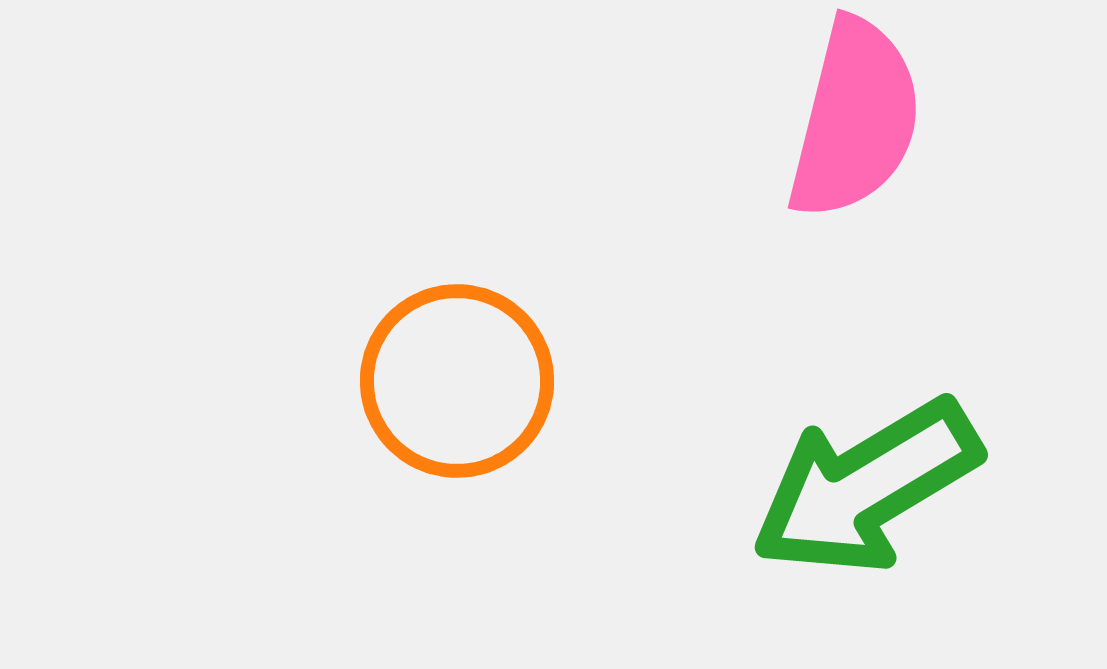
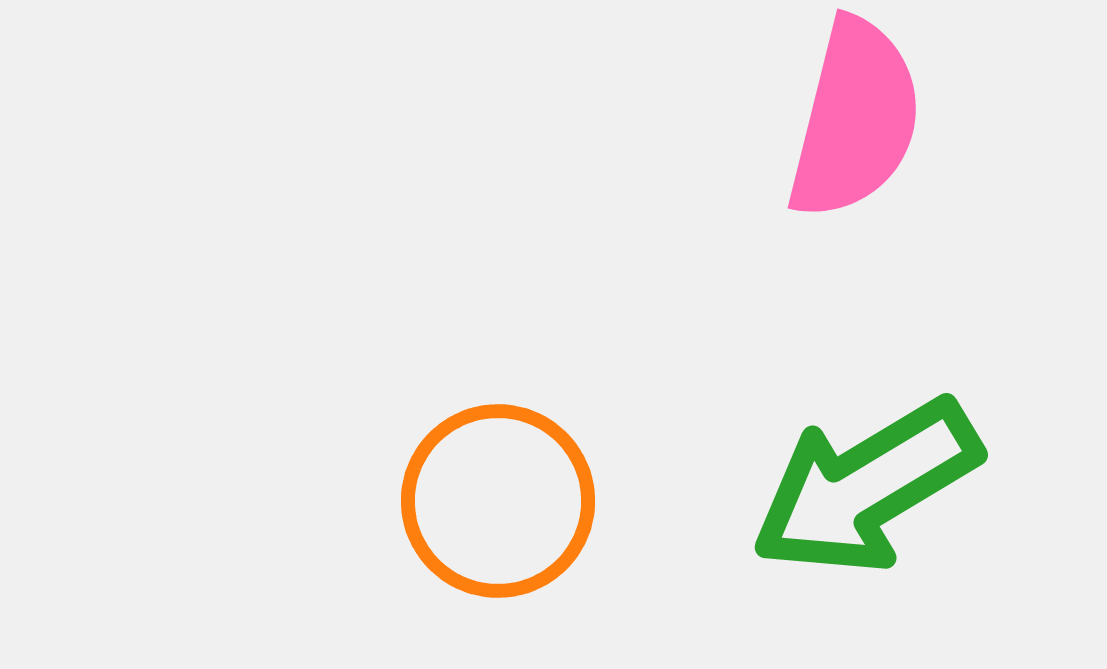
orange circle: moved 41 px right, 120 px down
